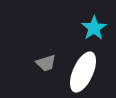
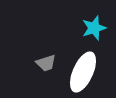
cyan star: rotated 15 degrees clockwise
